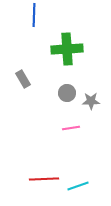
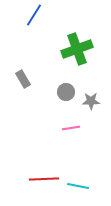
blue line: rotated 30 degrees clockwise
green cross: moved 10 px right; rotated 16 degrees counterclockwise
gray circle: moved 1 px left, 1 px up
cyan line: rotated 30 degrees clockwise
